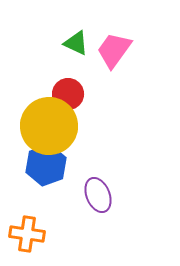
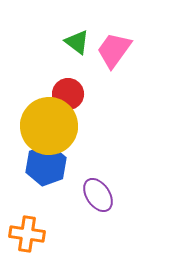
green triangle: moved 1 px right, 1 px up; rotated 12 degrees clockwise
purple ellipse: rotated 12 degrees counterclockwise
